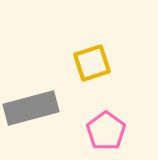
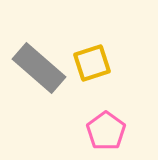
gray rectangle: moved 8 px right, 40 px up; rotated 56 degrees clockwise
